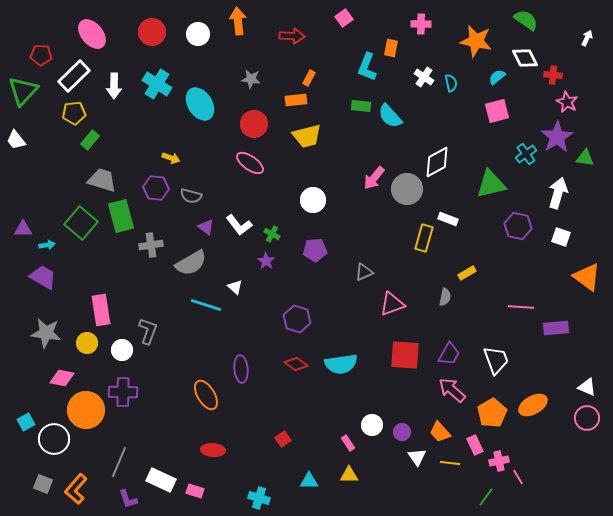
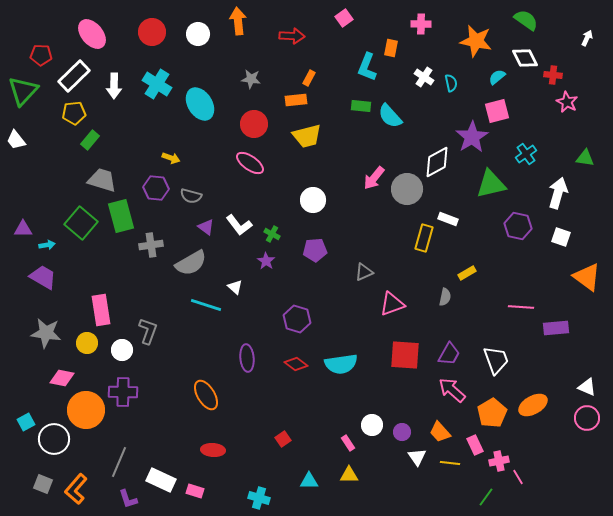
purple star at (557, 137): moved 85 px left
purple ellipse at (241, 369): moved 6 px right, 11 px up
